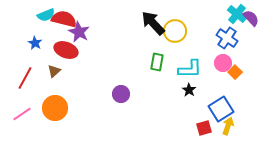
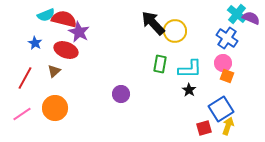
purple semicircle: rotated 24 degrees counterclockwise
green rectangle: moved 3 px right, 2 px down
orange square: moved 8 px left, 4 px down; rotated 24 degrees counterclockwise
